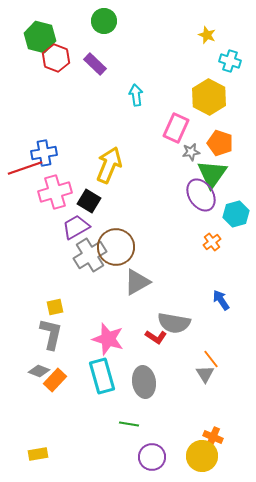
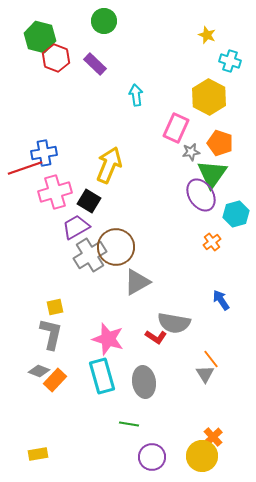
orange cross at (213, 437): rotated 24 degrees clockwise
